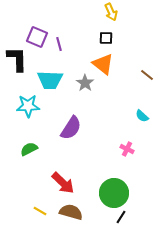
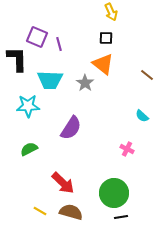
black line: rotated 48 degrees clockwise
